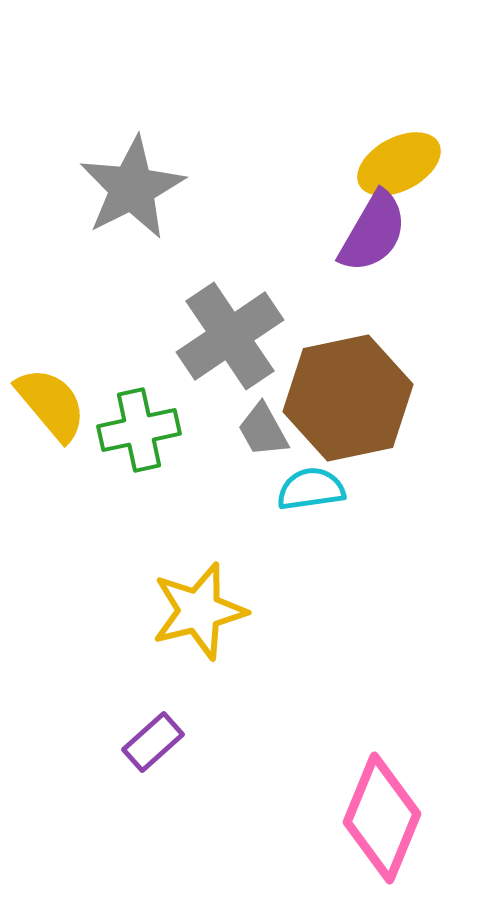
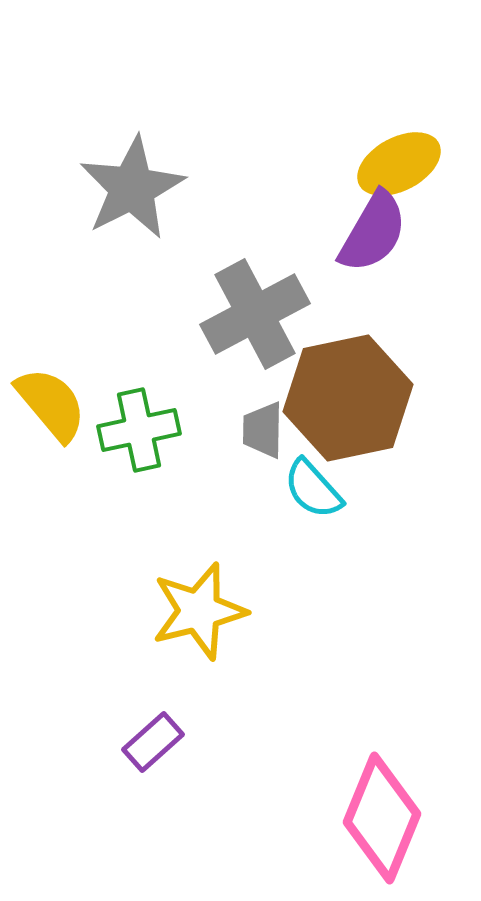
gray cross: moved 25 px right, 22 px up; rotated 6 degrees clockwise
gray trapezoid: rotated 30 degrees clockwise
cyan semicircle: moved 2 px right; rotated 124 degrees counterclockwise
